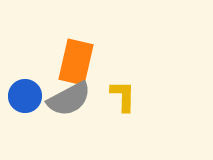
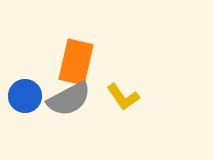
yellow L-shape: moved 1 px down; rotated 144 degrees clockwise
